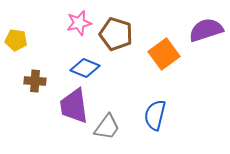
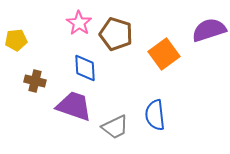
pink star: rotated 25 degrees counterclockwise
purple semicircle: moved 3 px right
yellow pentagon: rotated 15 degrees counterclockwise
blue diamond: rotated 64 degrees clockwise
brown cross: rotated 10 degrees clockwise
purple trapezoid: rotated 117 degrees clockwise
blue semicircle: rotated 20 degrees counterclockwise
gray trapezoid: moved 8 px right; rotated 28 degrees clockwise
